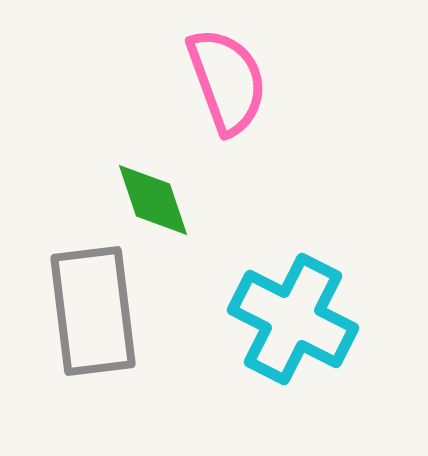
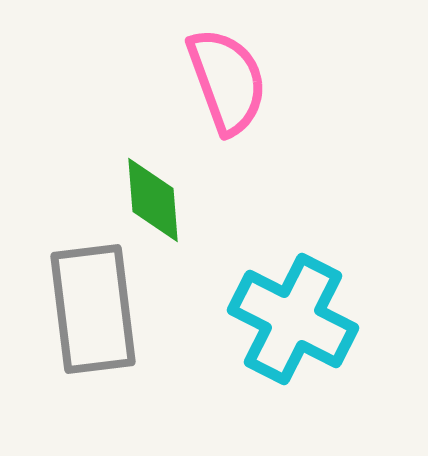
green diamond: rotated 14 degrees clockwise
gray rectangle: moved 2 px up
